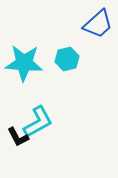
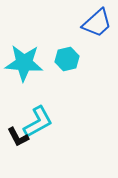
blue trapezoid: moved 1 px left, 1 px up
